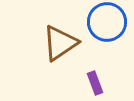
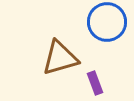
brown triangle: moved 15 px down; rotated 18 degrees clockwise
